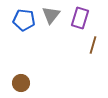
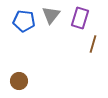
blue pentagon: moved 1 px down
brown line: moved 1 px up
brown circle: moved 2 px left, 2 px up
